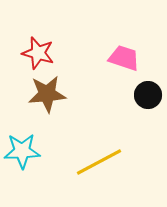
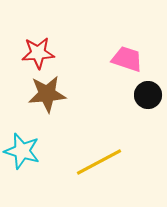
red star: rotated 20 degrees counterclockwise
pink trapezoid: moved 3 px right, 1 px down
cyan star: rotated 18 degrees clockwise
